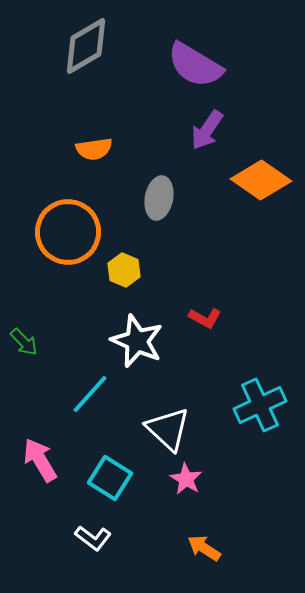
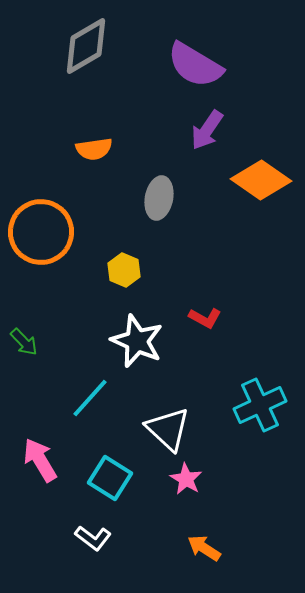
orange circle: moved 27 px left
cyan line: moved 4 px down
